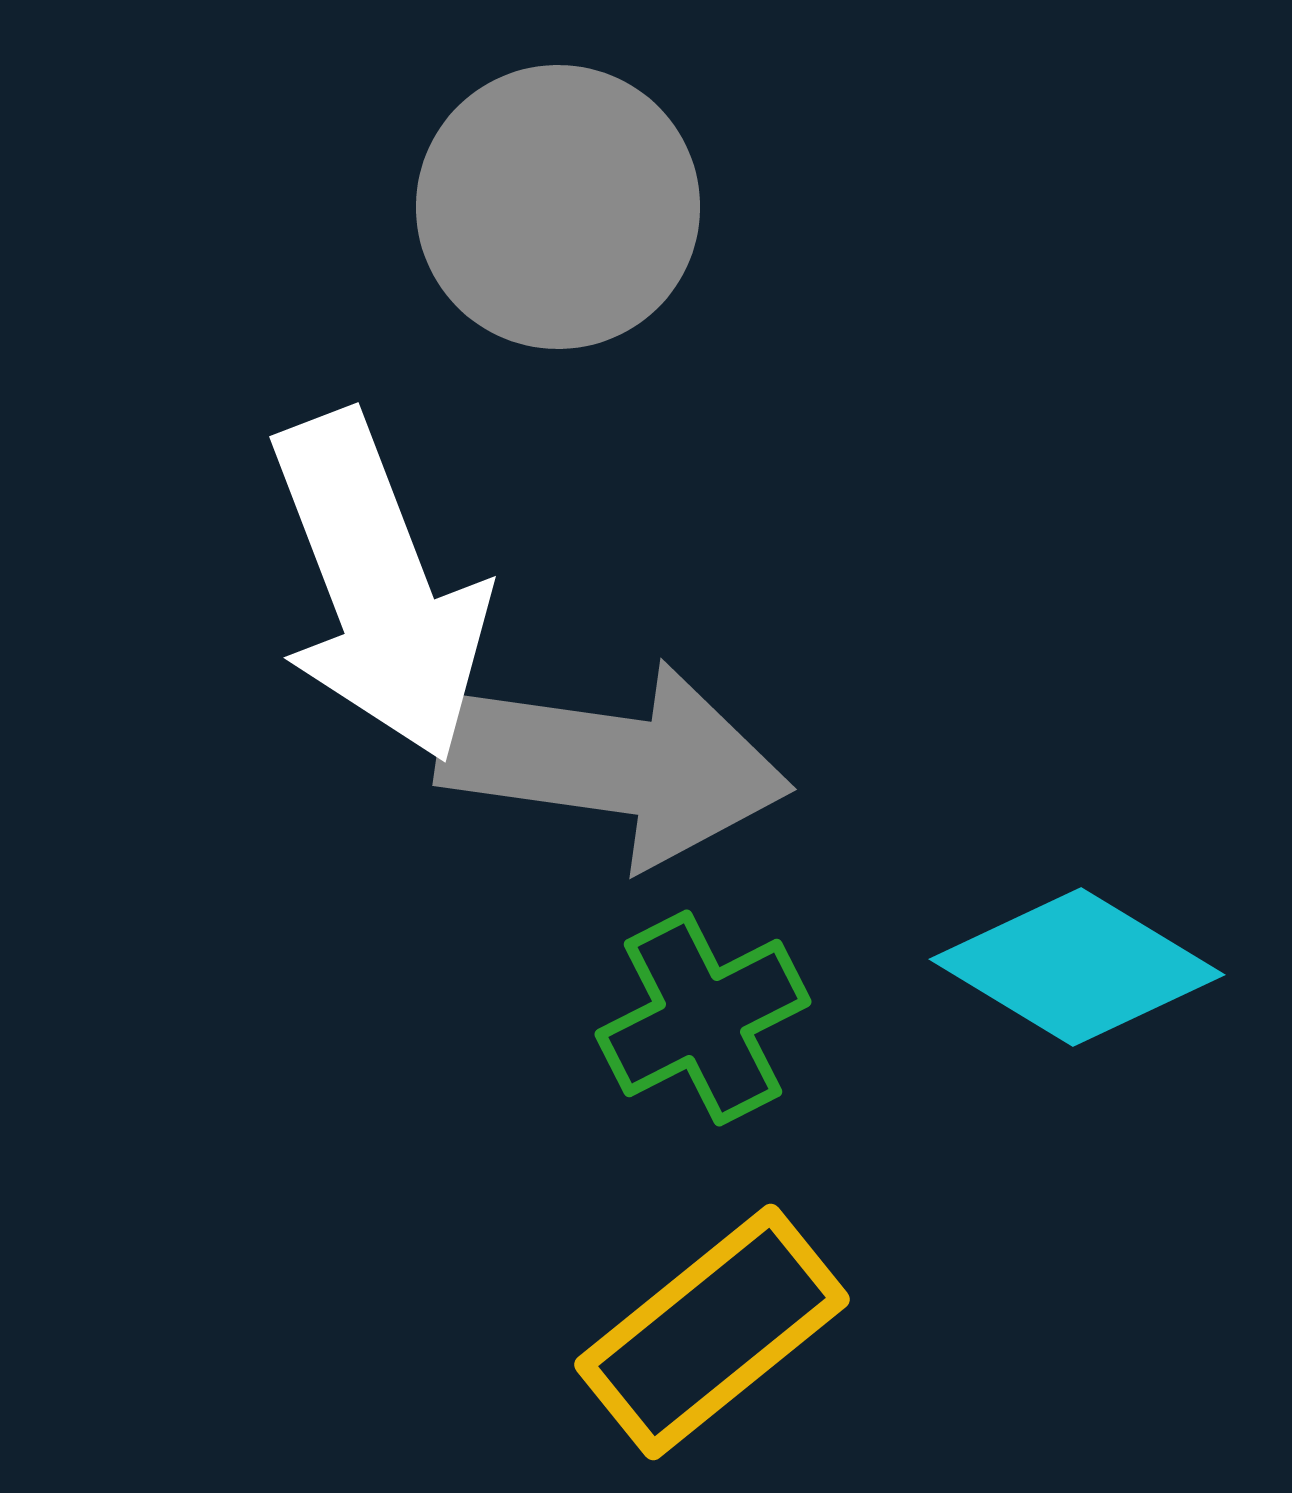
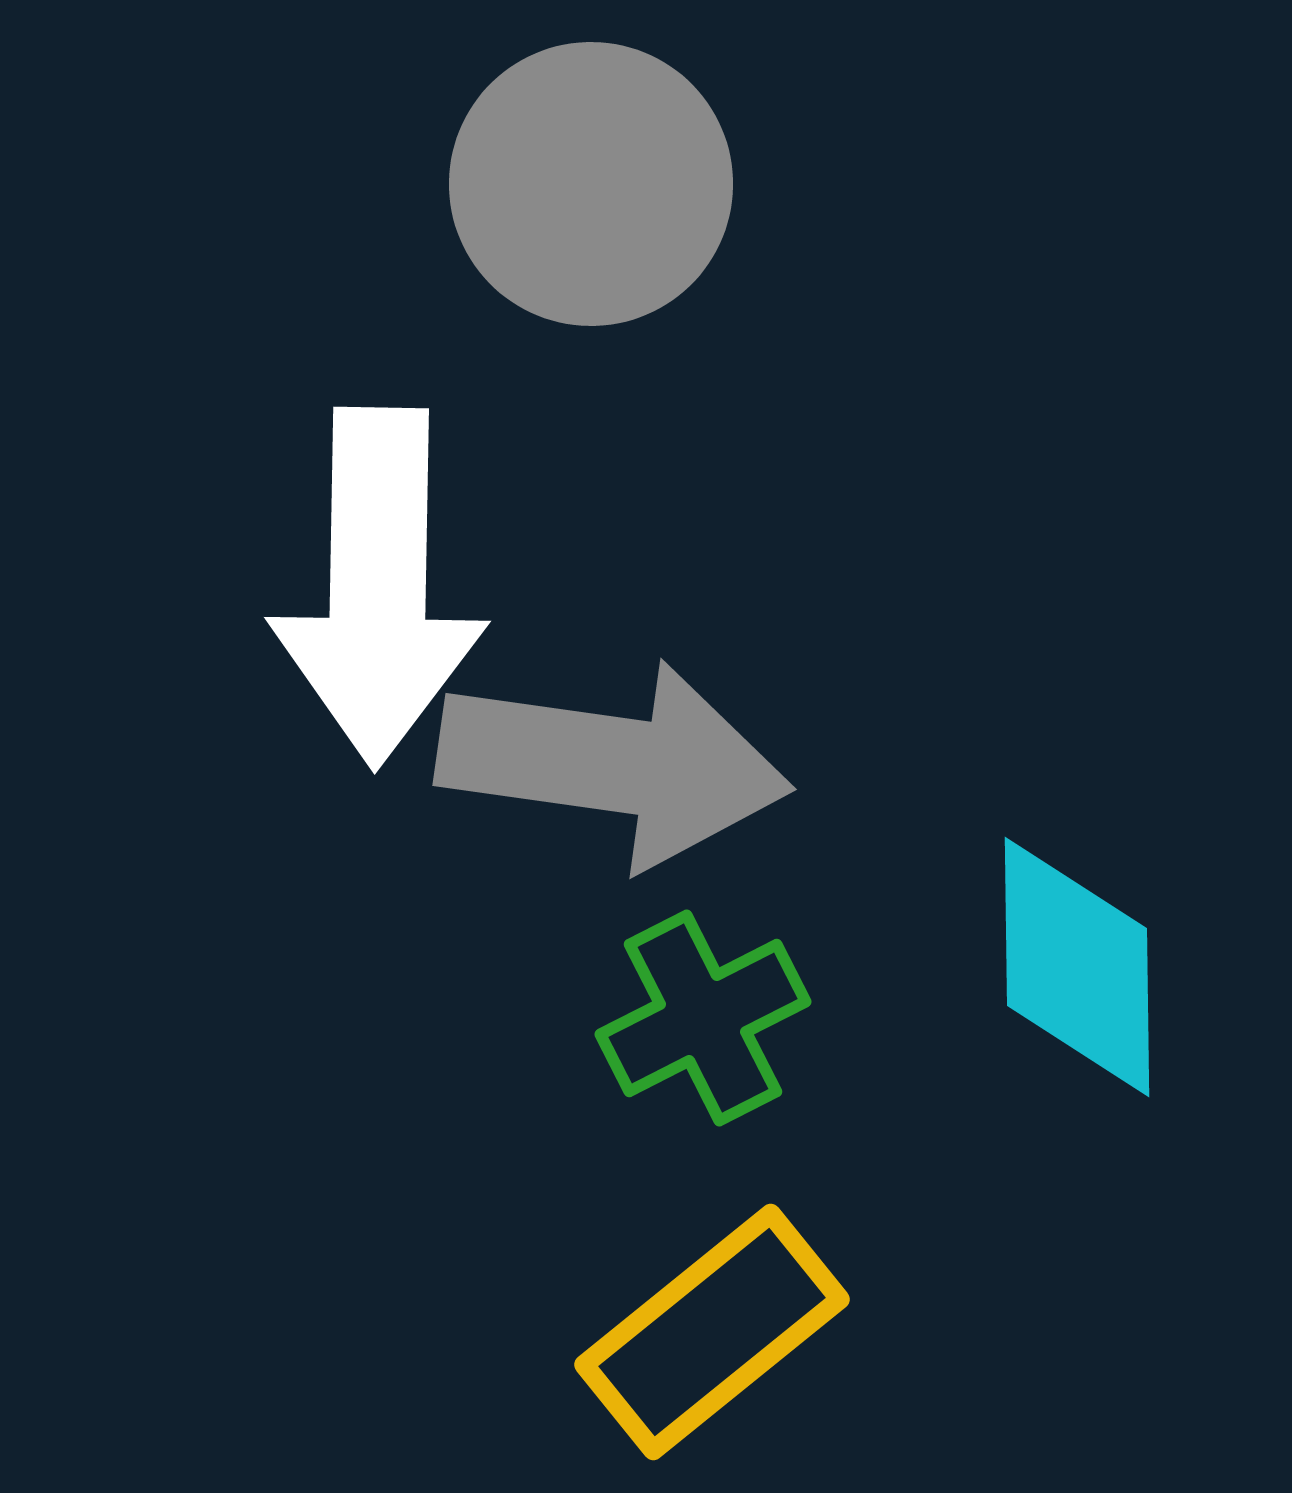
gray circle: moved 33 px right, 23 px up
white arrow: rotated 22 degrees clockwise
cyan diamond: rotated 58 degrees clockwise
